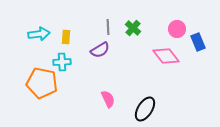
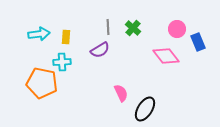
pink semicircle: moved 13 px right, 6 px up
